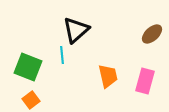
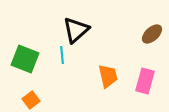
green square: moved 3 px left, 8 px up
